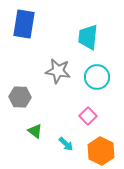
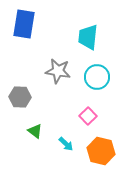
orange hexagon: rotated 12 degrees counterclockwise
